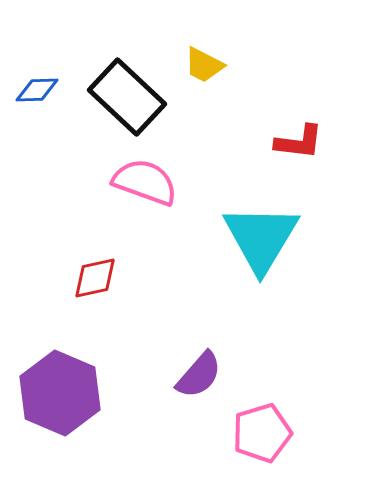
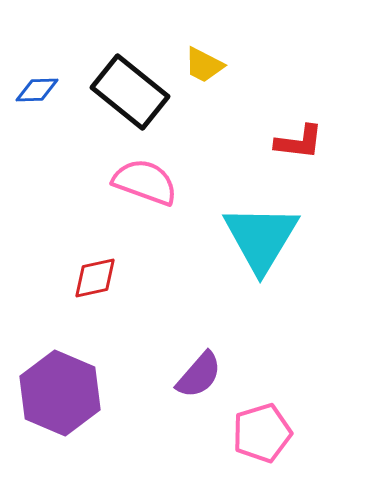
black rectangle: moved 3 px right, 5 px up; rotated 4 degrees counterclockwise
